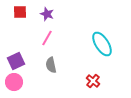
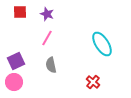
red cross: moved 1 px down
